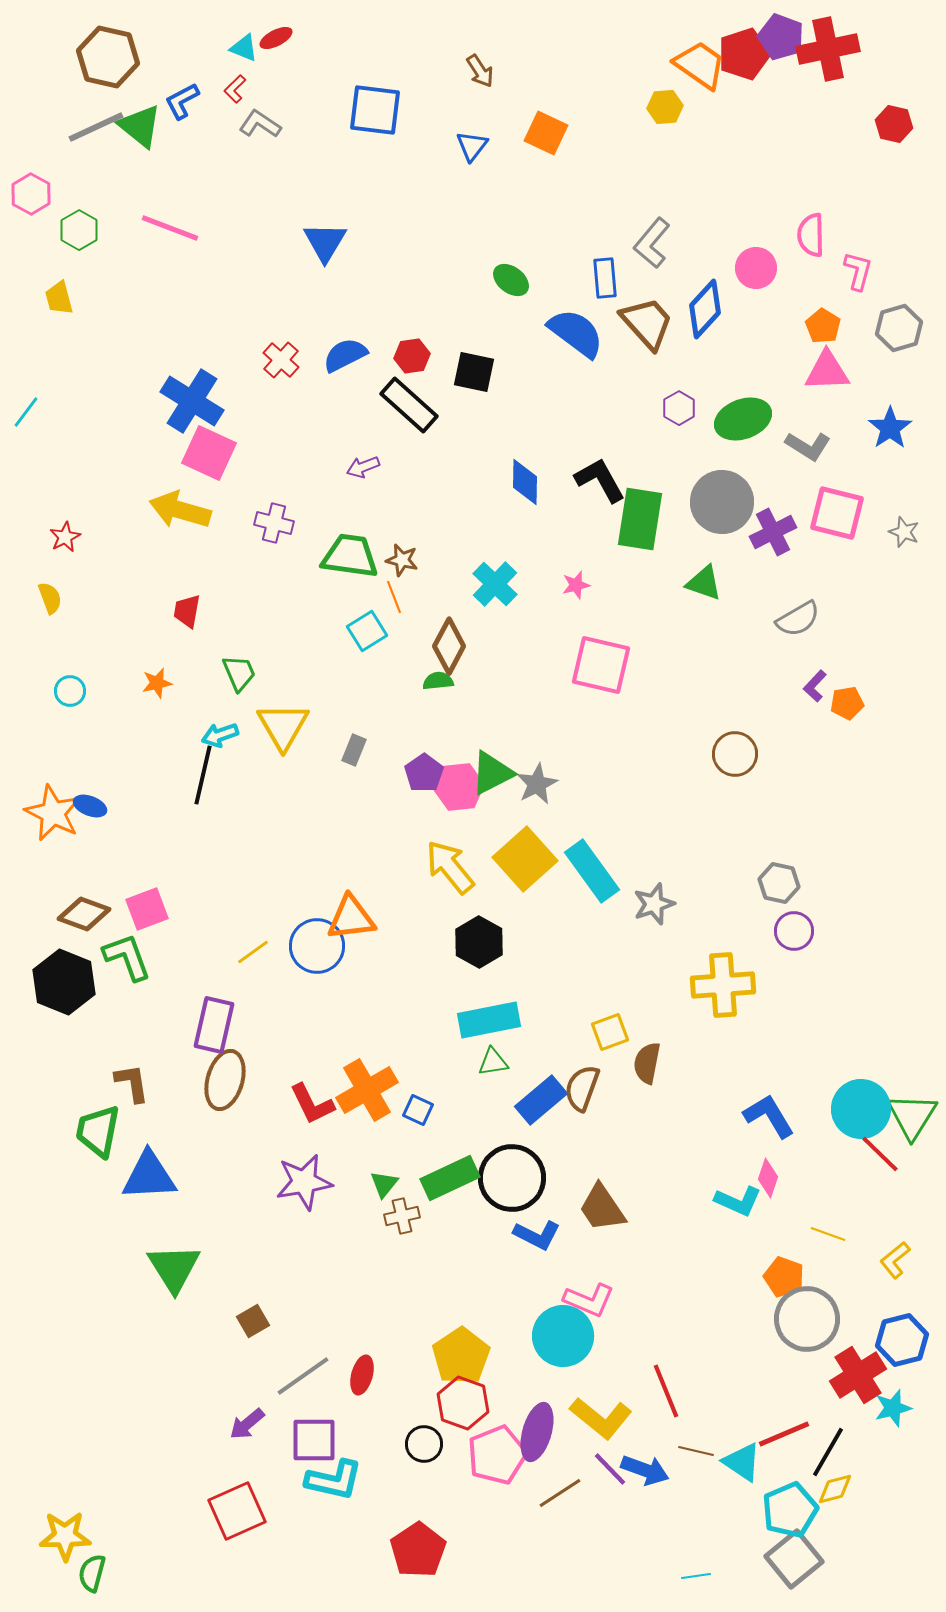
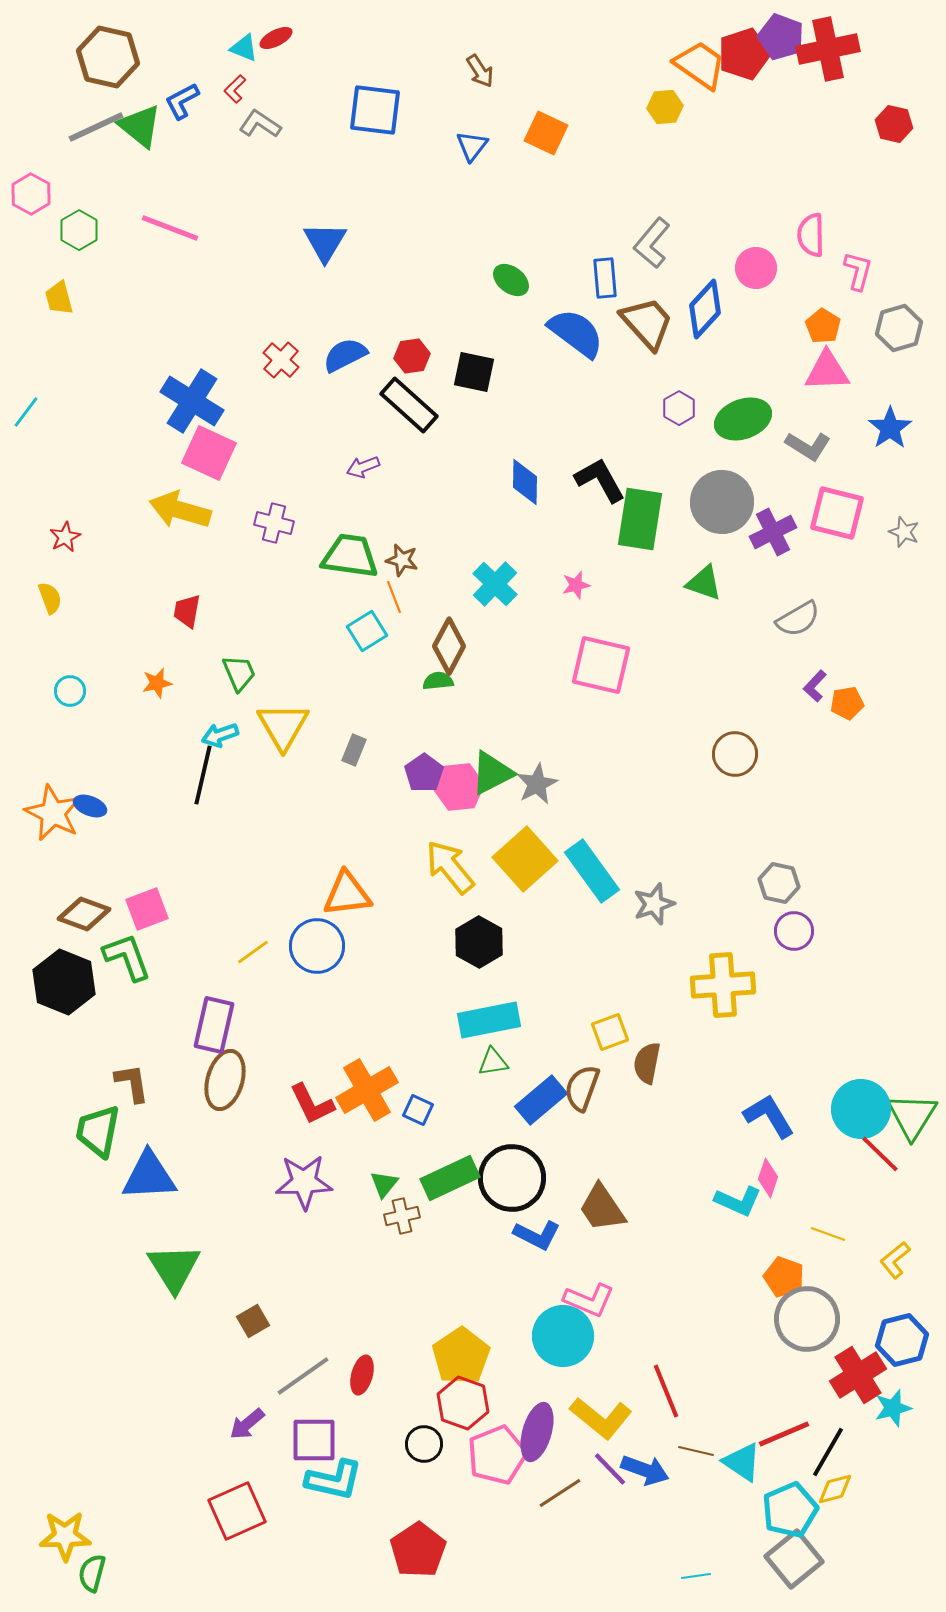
orange triangle at (351, 918): moved 4 px left, 24 px up
purple star at (304, 1182): rotated 8 degrees clockwise
